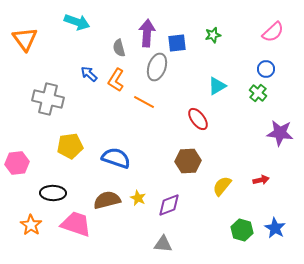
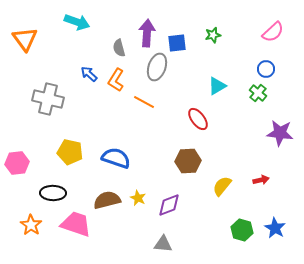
yellow pentagon: moved 6 px down; rotated 20 degrees clockwise
